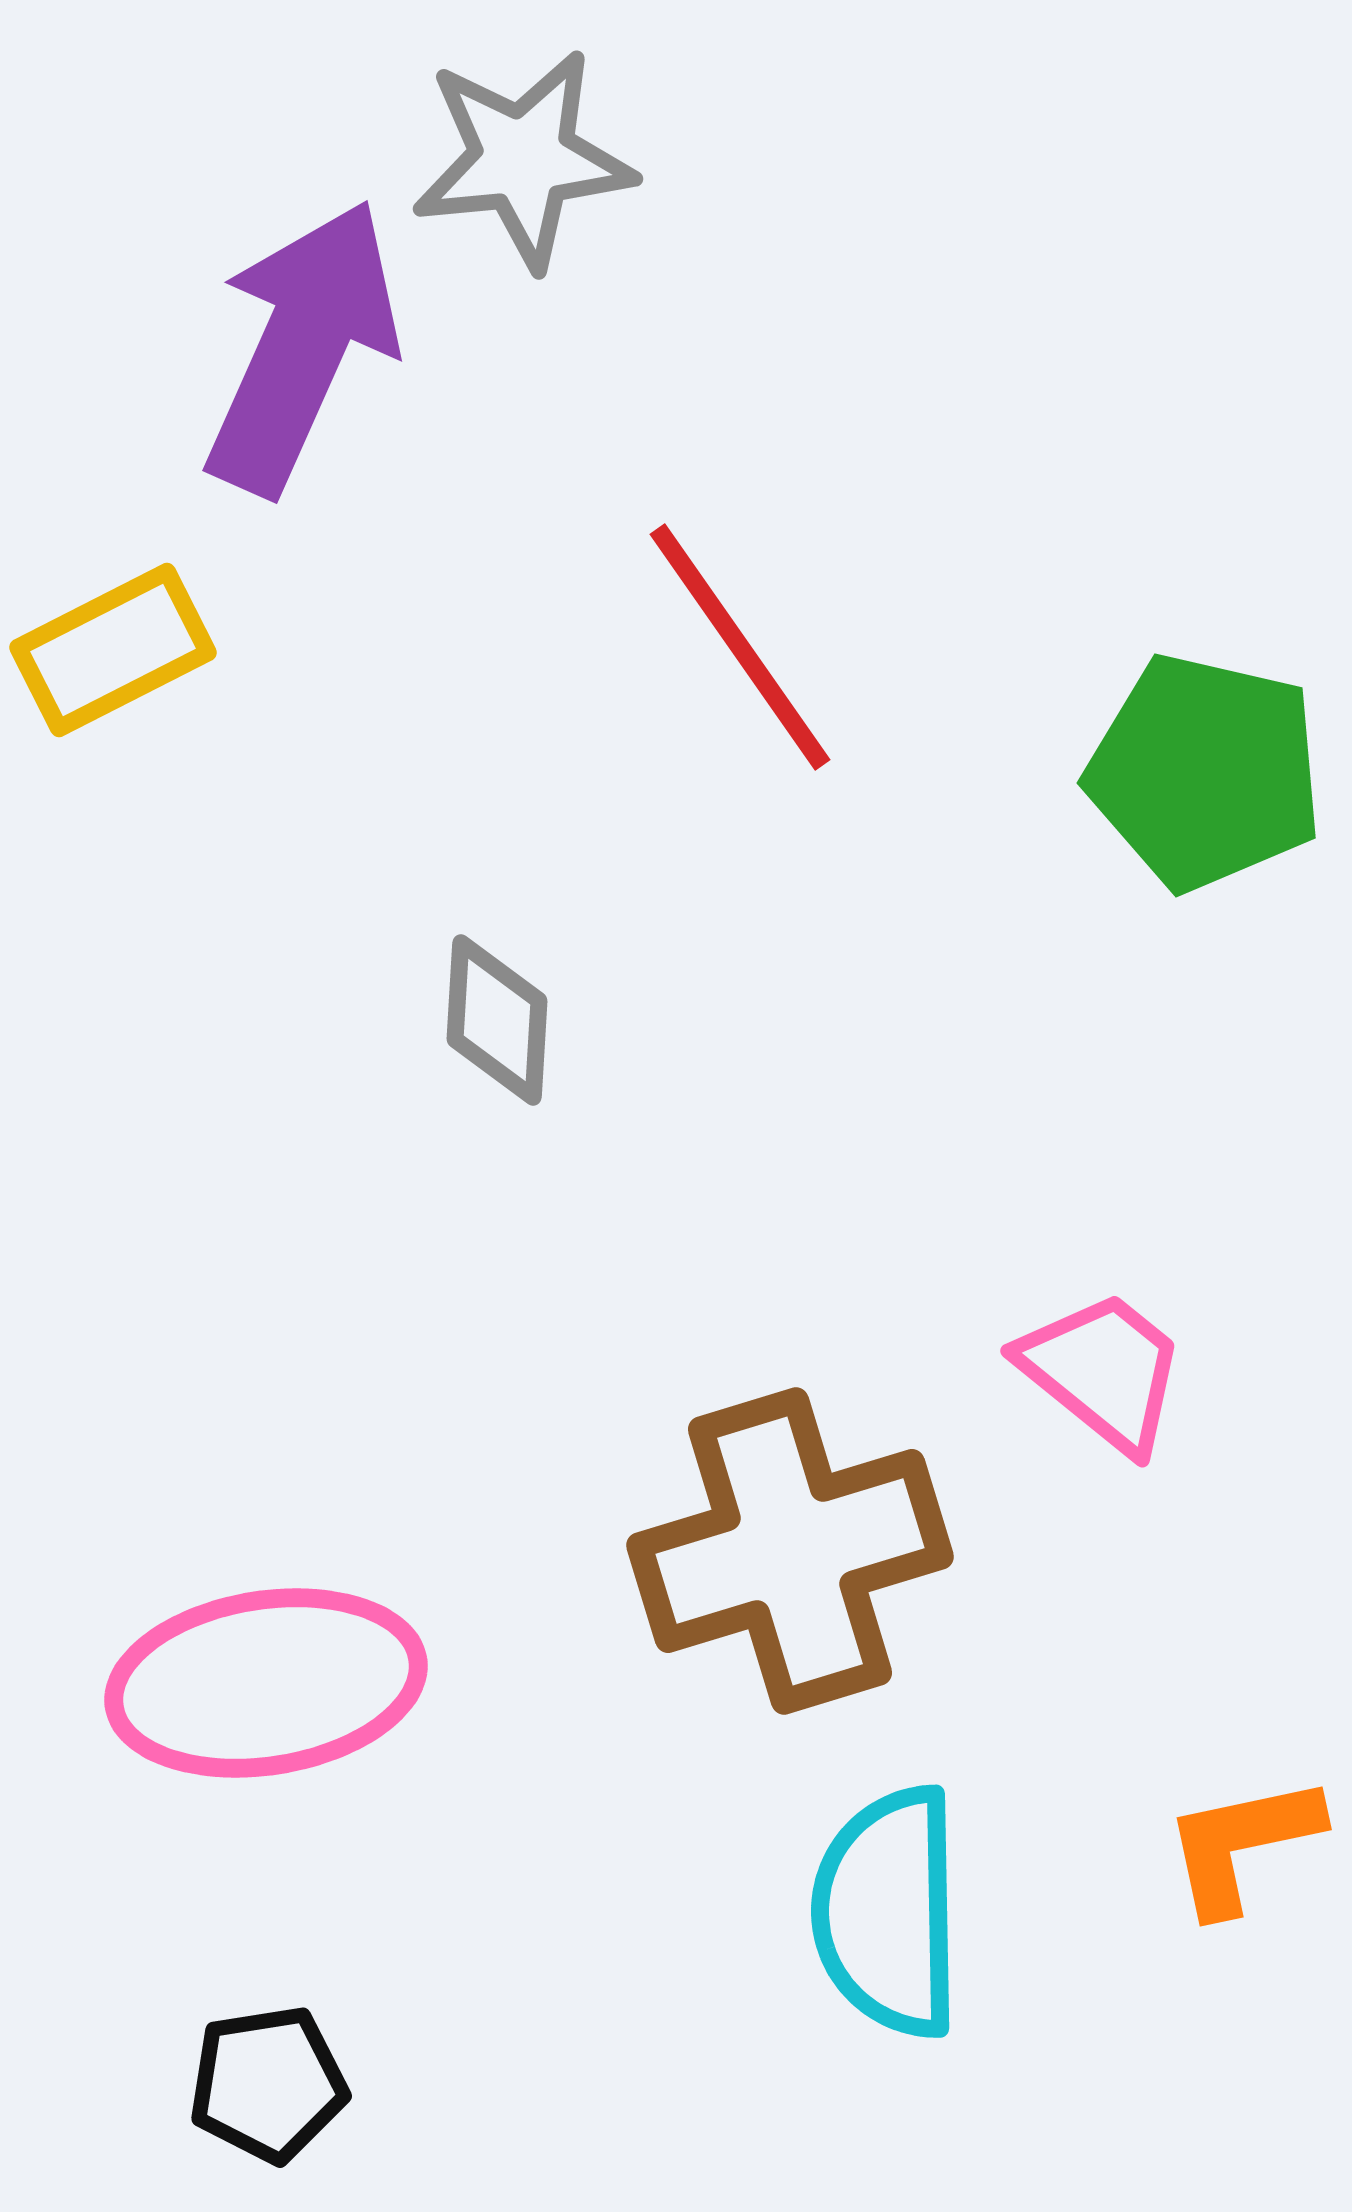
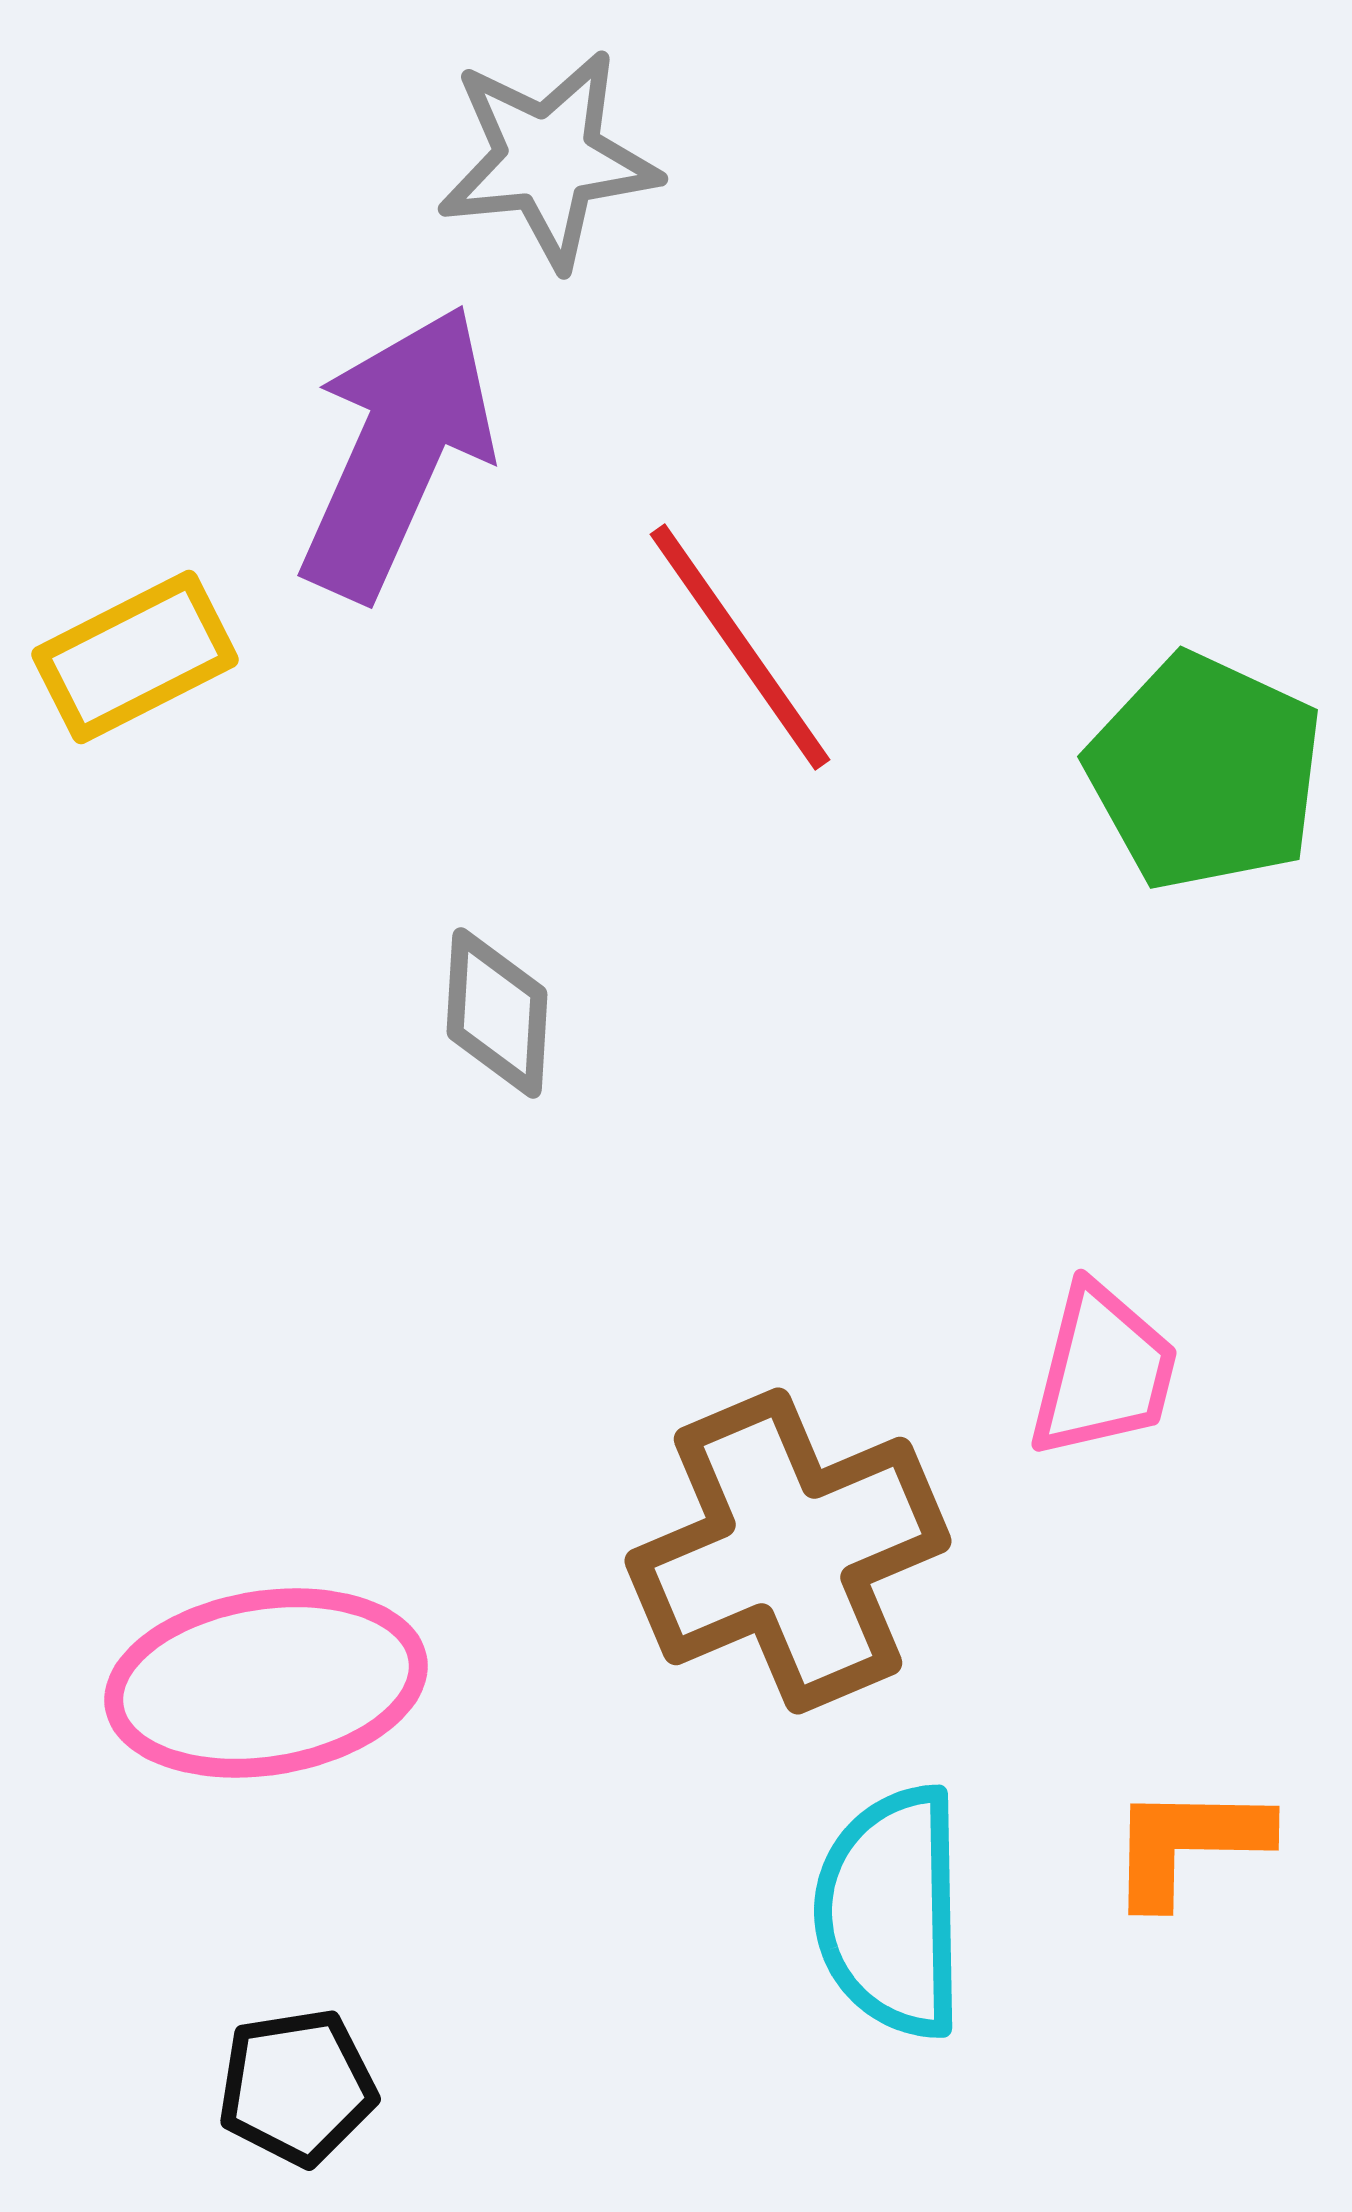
gray star: moved 25 px right
purple arrow: moved 95 px right, 105 px down
yellow rectangle: moved 22 px right, 7 px down
green pentagon: rotated 12 degrees clockwise
gray diamond: moved 7 px up
pink trapezoid: rotated 65 degrees clockwise
brown cross: moved 2 px left; rotated 6 degrees counterclockwise
orange L-shape: moved 54 px left; rotated 13 degrees clockwise
cyan semicircle: moved 3 px right
black pentagon: moved 29 px right, 3 px down
